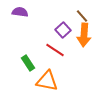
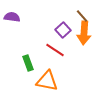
purple semicircle: moved 8 px left, 5 px down
orange arrow: moved 2 px up
green rectangle: rotated 14 degrees clockwise
